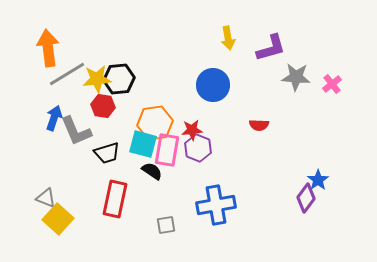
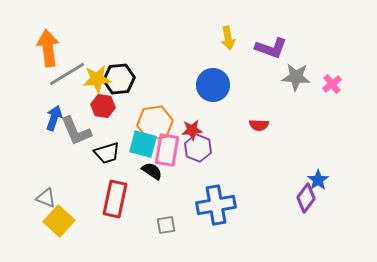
purple L-shape: rotated 36 degrees clockwise
yellow square: moved 1 px right, 2 px down
